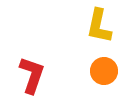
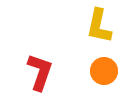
red L-shape: moved 8 px right, 3 px up
